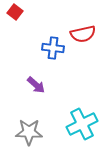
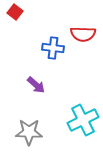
red semicircle: rotated 15 degrees clockwise
cyan cross: moved 1 px right, 4 px up
